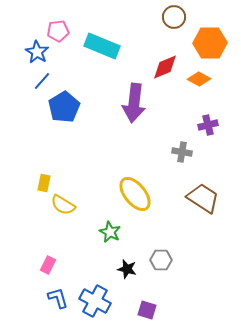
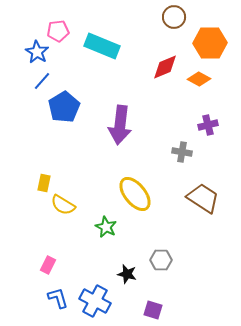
purple arrow: moved 14 px left, 22 px down
green star: moved 4 px left, 5 px up
black star: moved 5 px down
purple square: moved 6 px right
